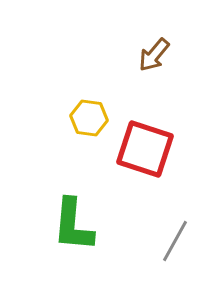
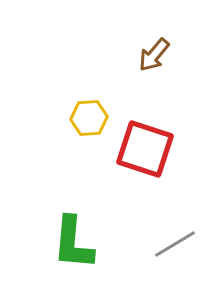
yellow hexagon: rotated 12 degrees counterclockwise
green L-shape: moved 18 px down
gray line: moved 3 px down; rotated 30 degrees clockwise
